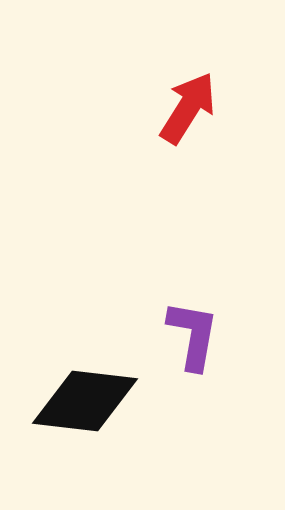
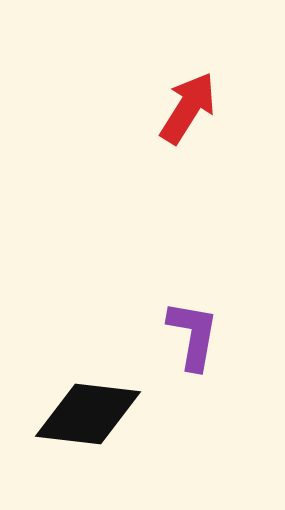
black diamond: moved 3 px right, 13 px down
